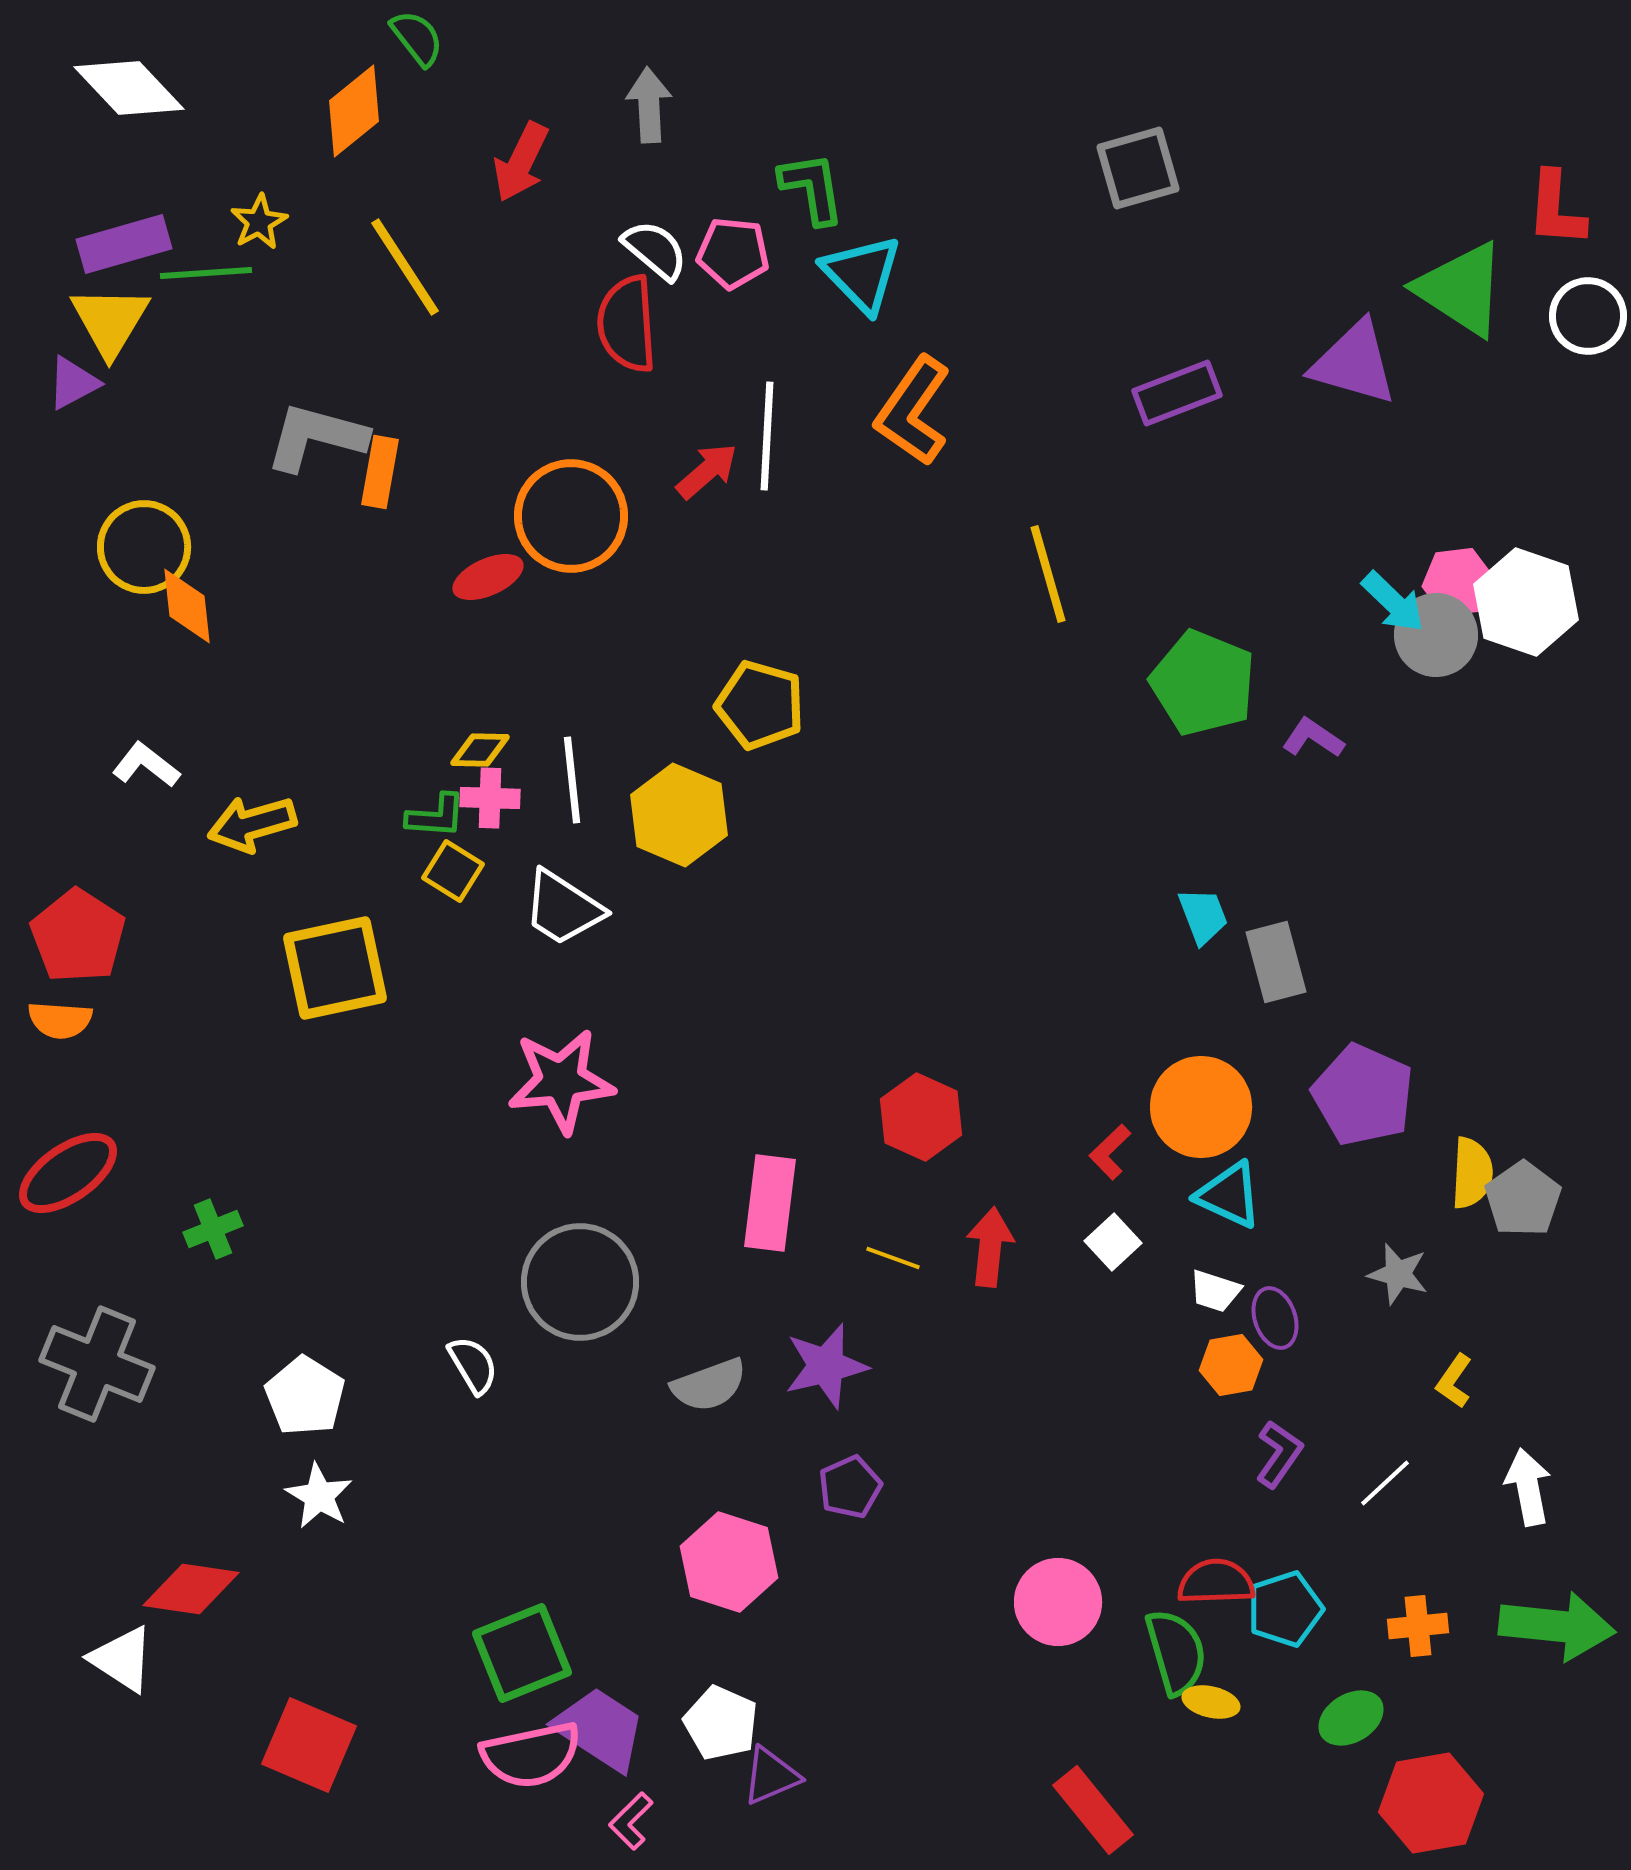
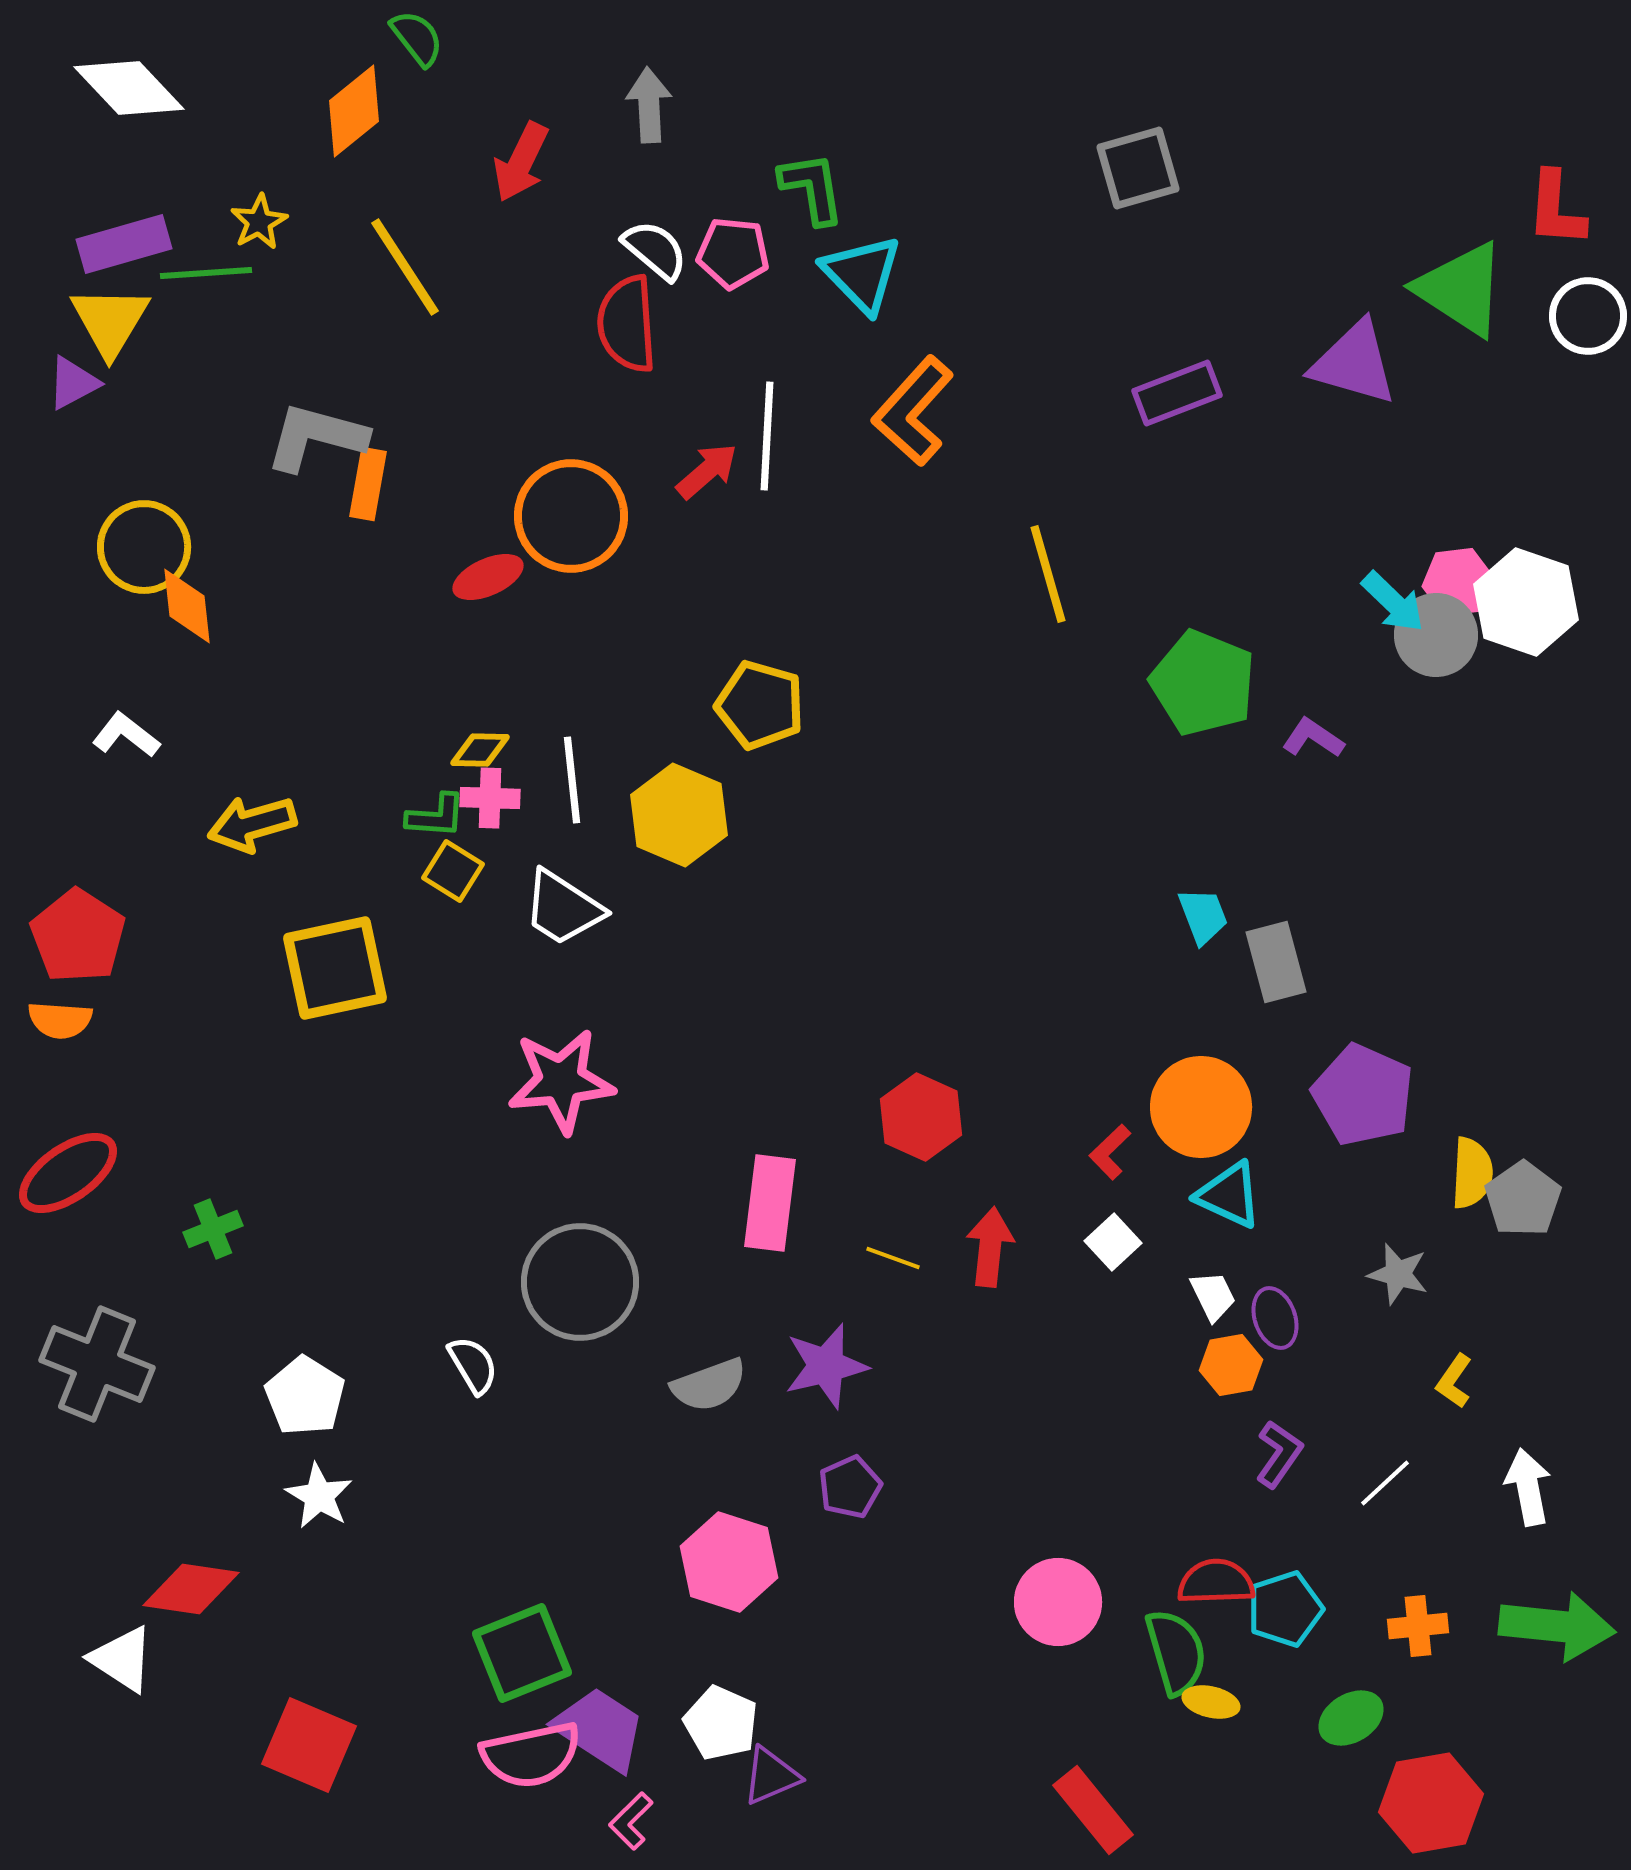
orange L-shape at (913, 411): rotated 7 degrees clockwise
orange rectangle at (380, 472): moved 12 px left, 12 px down
white L-shape at (146, 765): moved 20 px left, 30 px up
white trapezoid at (1215, 1291): moved 2 px left, 5 px down; rotated 134 degrees counterclockwise
